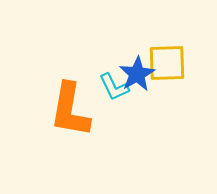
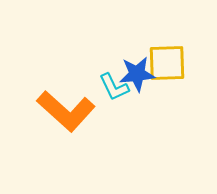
blue star: rotated 24 degrees clockwise
orange L-shape: moved 4 px left, 1 px down; rotated 58 degrees counterclockwise
